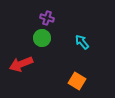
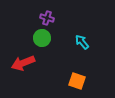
red arrow: moved 2 px right, 1 px up
orange square: rotated 12 degrees counterclockwise
